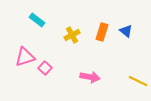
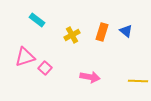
yellow line: rotated 24 degrees counterclockwise
